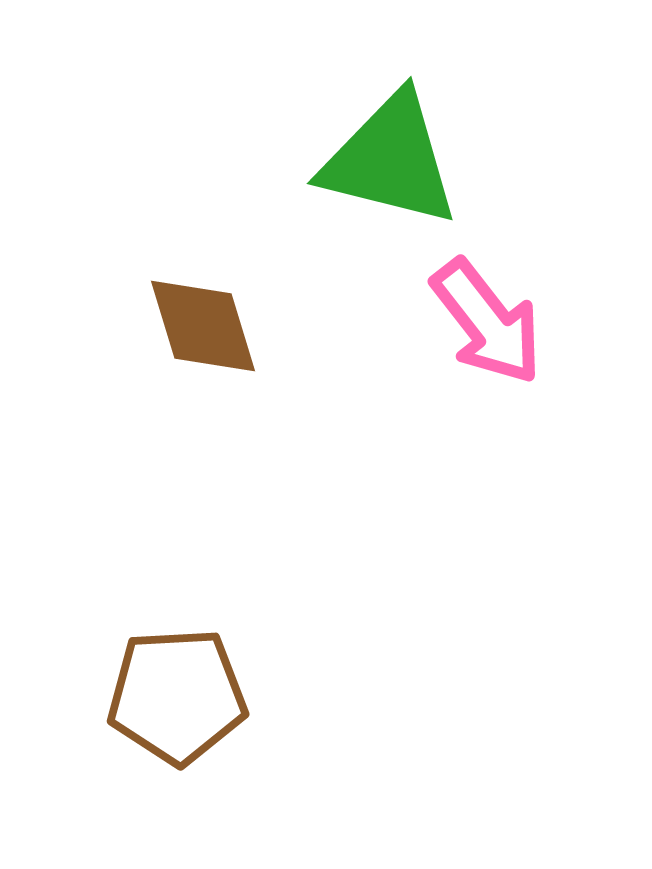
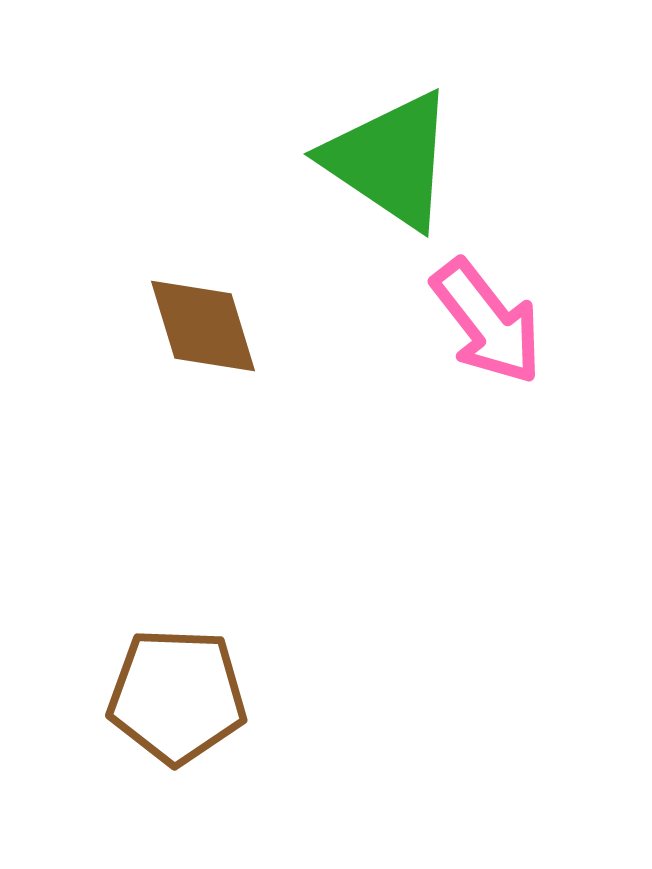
green triangle: rotated 20 degrees clockwise
brown pentagon: rotated 5 degrees clockwise
